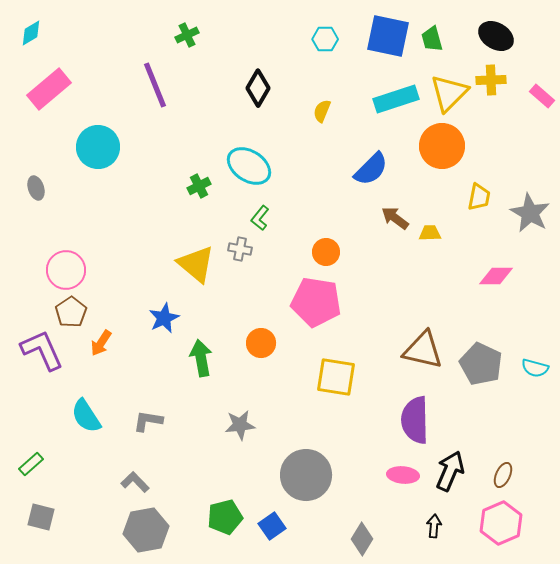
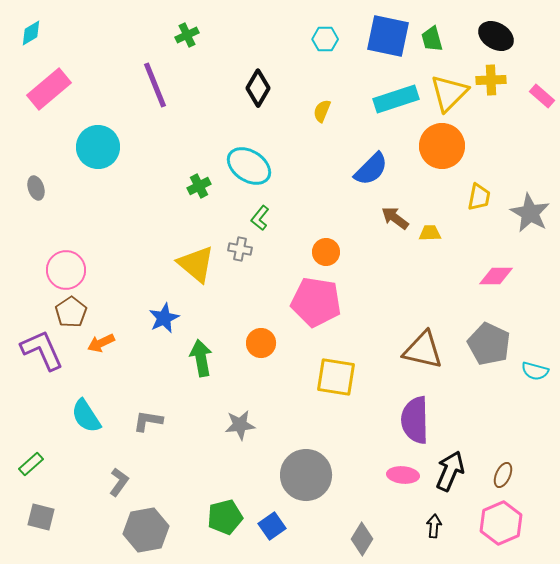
orange arrow at (101, 343): rotated 32 degrees clockwise
gray pentagon at (481, 364): moved 8 px right, 20 px up
cyan semicircle at (535, 368): moved 3 px down
gray L-shape at (135, 482): moved 16 px left; rotated 80 degrees clockwise
